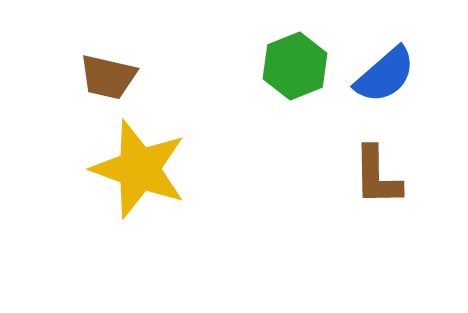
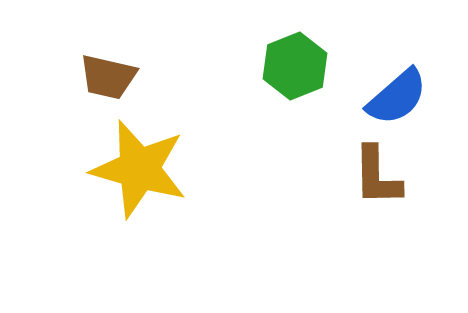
blue semicircle: moved 12 px right, 22 px down
yellow star: rotated 4 degrees counterclockwise
